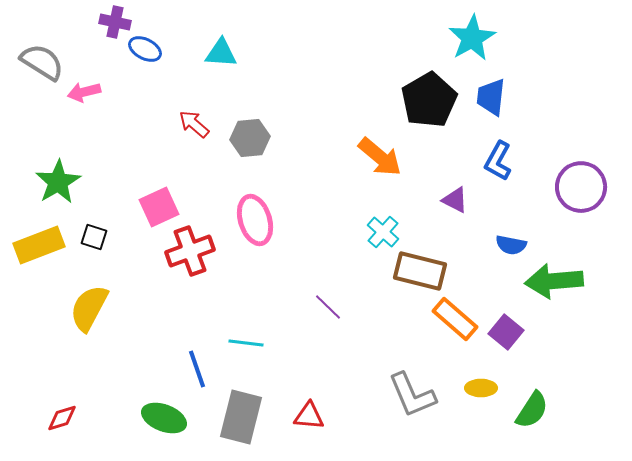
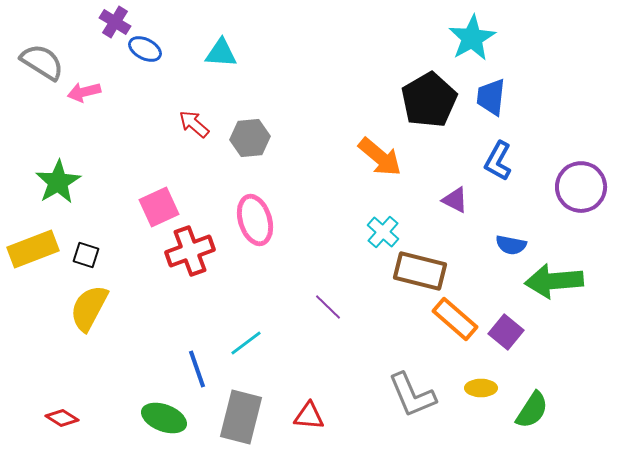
purple cross: rotated 20 degrees clockwise
black square: moved 8 px left, 18 px down
yellow rectangle: moved 6 px left, 4 px down
cyan line: rotated 44 degrees counterclockwise
red diamond: rotated 48 degrees clockwise
